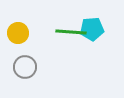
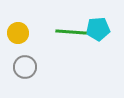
cyan pentagon: moved 6 px right
